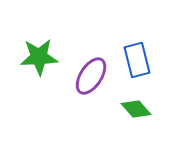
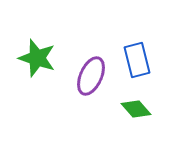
green star: moved 2 px left, 1 px down; rotated 21 degrees clockwise
purple ellipse: rotated 9 degrees counterclockwise
